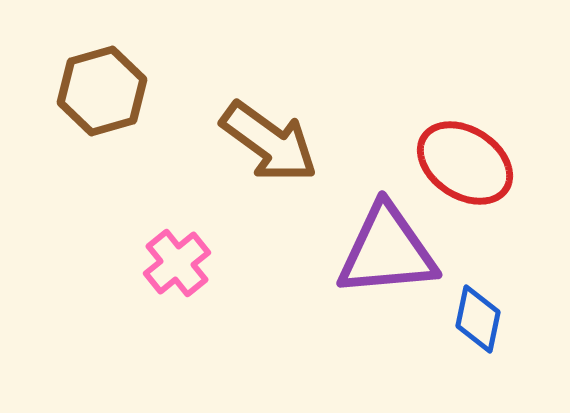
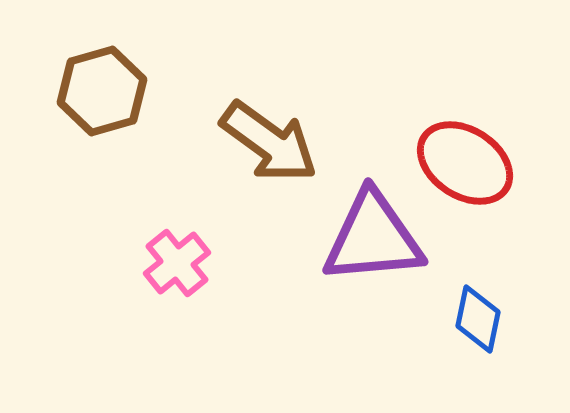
purple triangle: moved 14 px left, 13 px up
